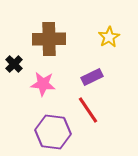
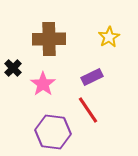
black cross: moved 1 px left, 4 px down
pink star: rotated 30 degrees clockwise
